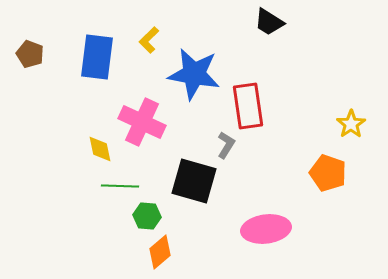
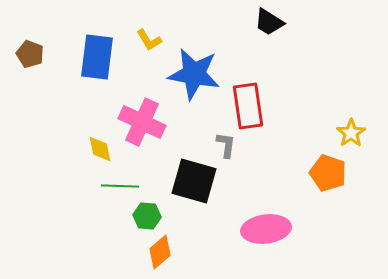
yellow L-shape: rotated 76 degrees counterclockwise
yellow star: moved 9 px down
gray L-shape: rotated 24 degrees counterclockwise
